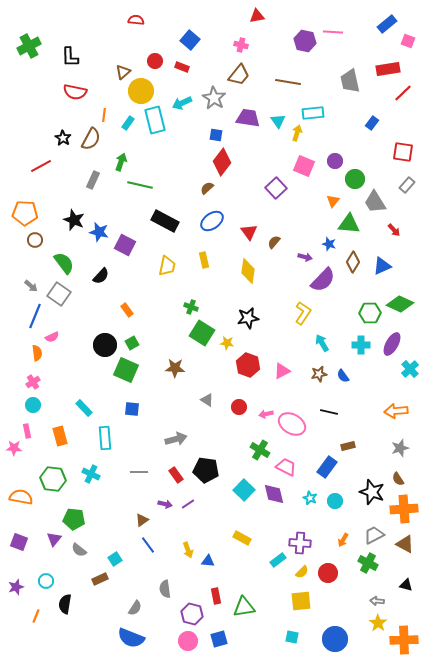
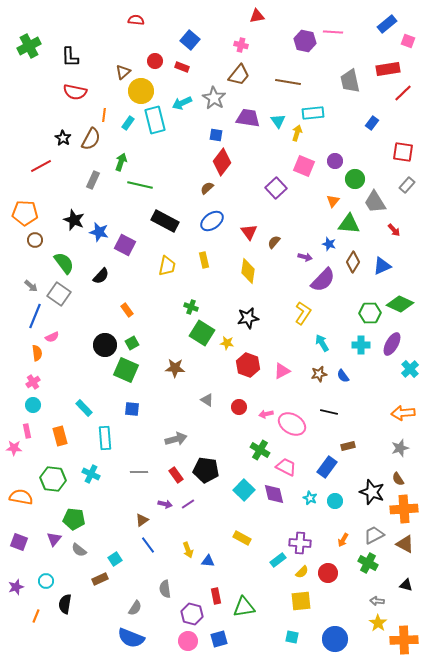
orange arrow at (396, 411): moved 7 px right, 2 px down
